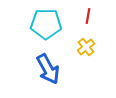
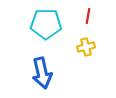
yellow cross: rotated 24 degrees clockwise
blue arrow: moved 6 px left, 4 px down; rotated 16 degrees clockwise
